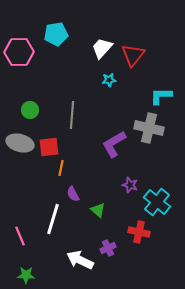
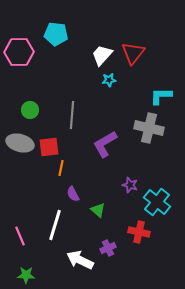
cyan pentagon: rotated 15 degrees clockwise
white trapezoid: moved 7 px down
red triangle: moved 2 px up
purple L-shape: moved 9 px left
white line: moved 2 px right, 6 px down
